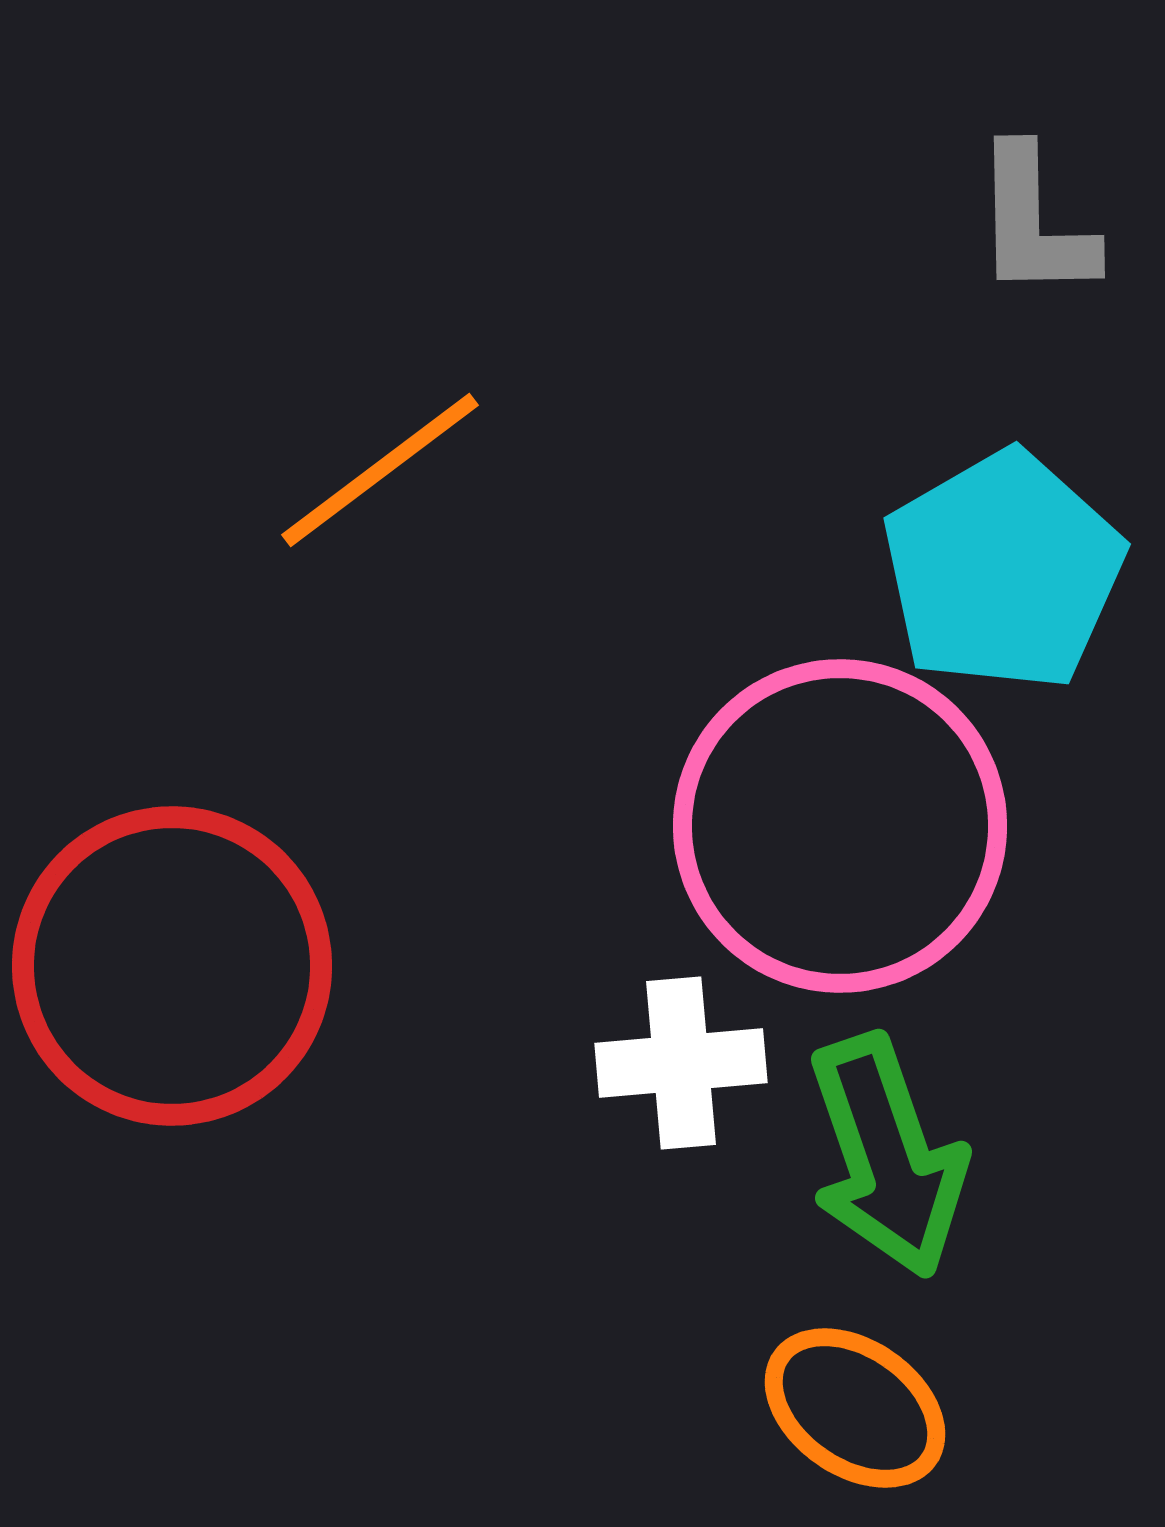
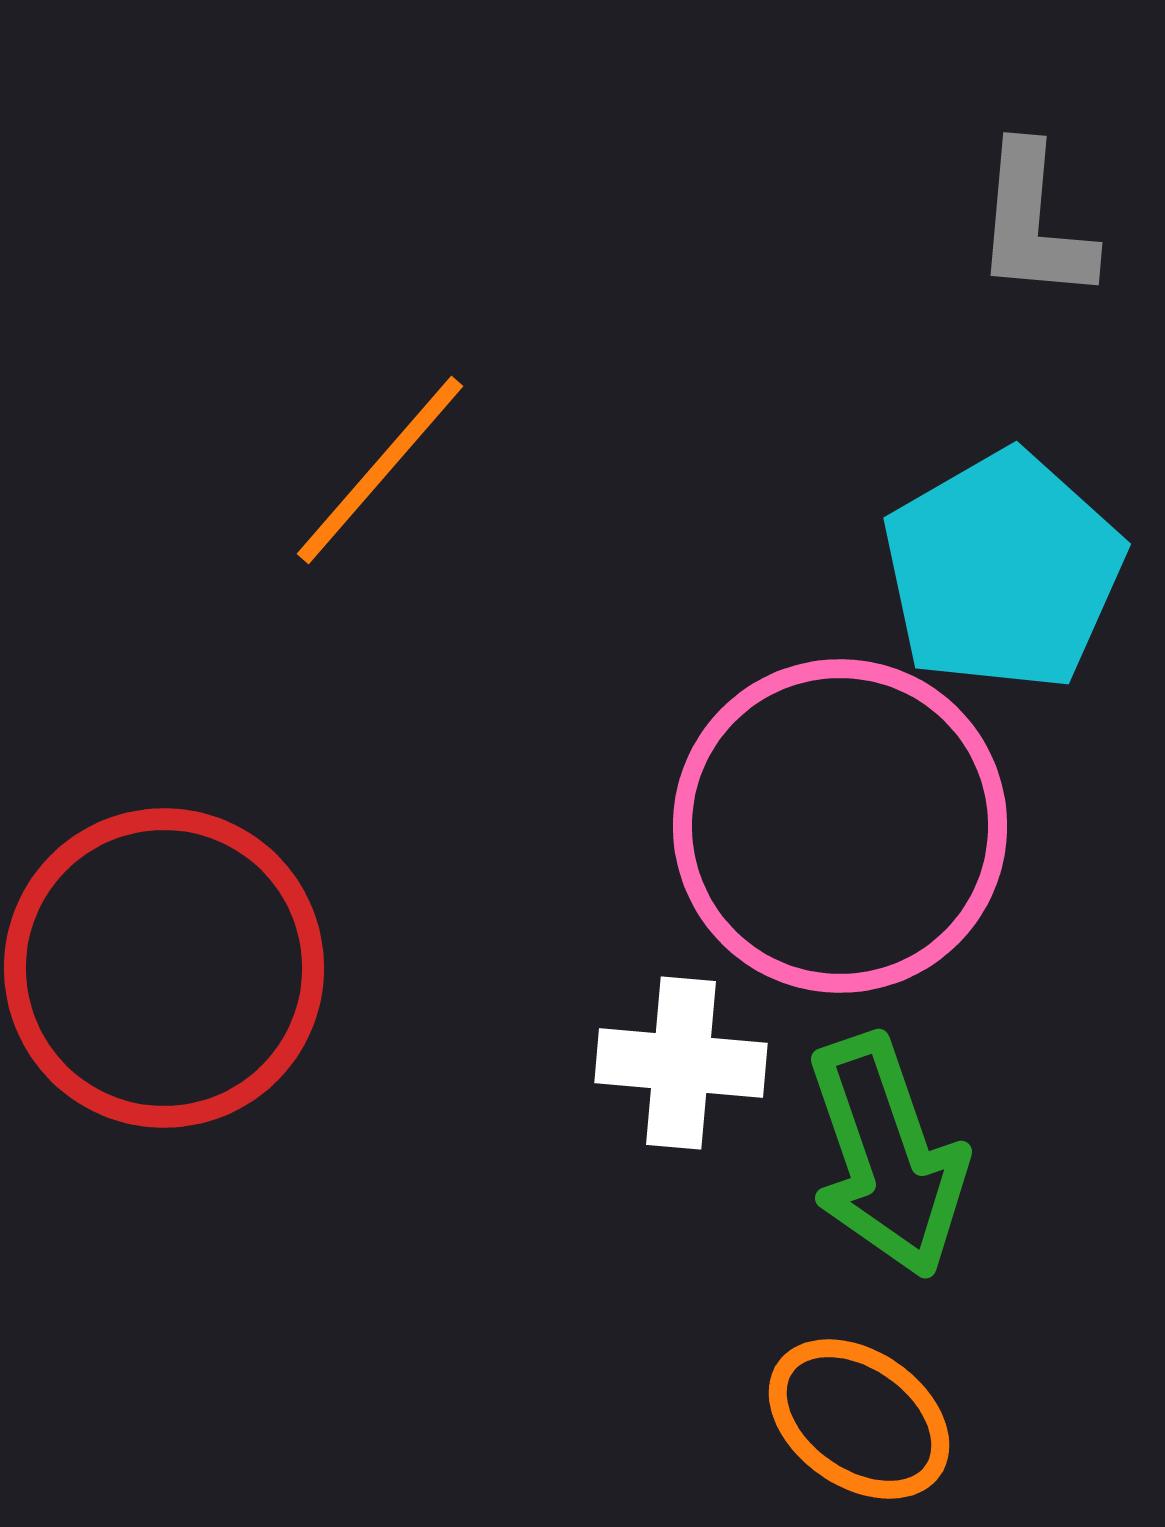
gray L-shape: rotated 6 degrees clockwise
orange line: rotated 12 degrees counterclockwise
red circle: moved 8 px left, 2 px down
white cross: rotated 10 degrees clockwise
orange ellipse: moved 4 px right, 11 px down
